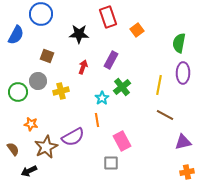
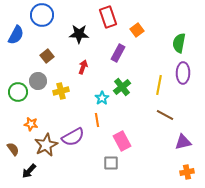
blue circle: moved 1 px right, 1 px down
brown square: rotated 32 degrees clockwise
purple rectangle: moved 7 px right, 7 px up
brown star: moved 2 px up
black arrow: rotated 21 degrees counterclockwise
